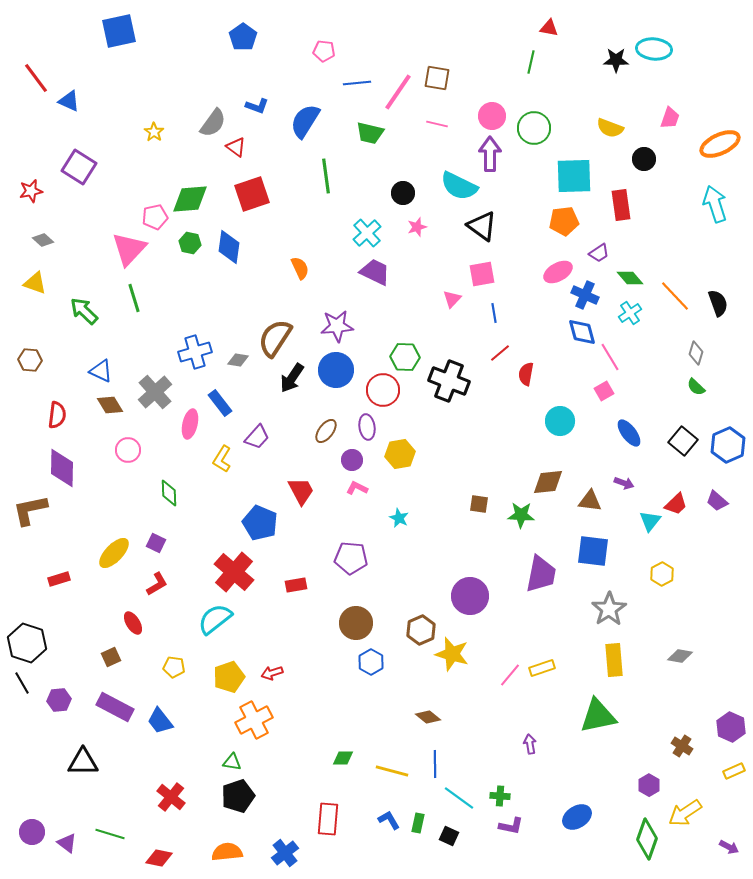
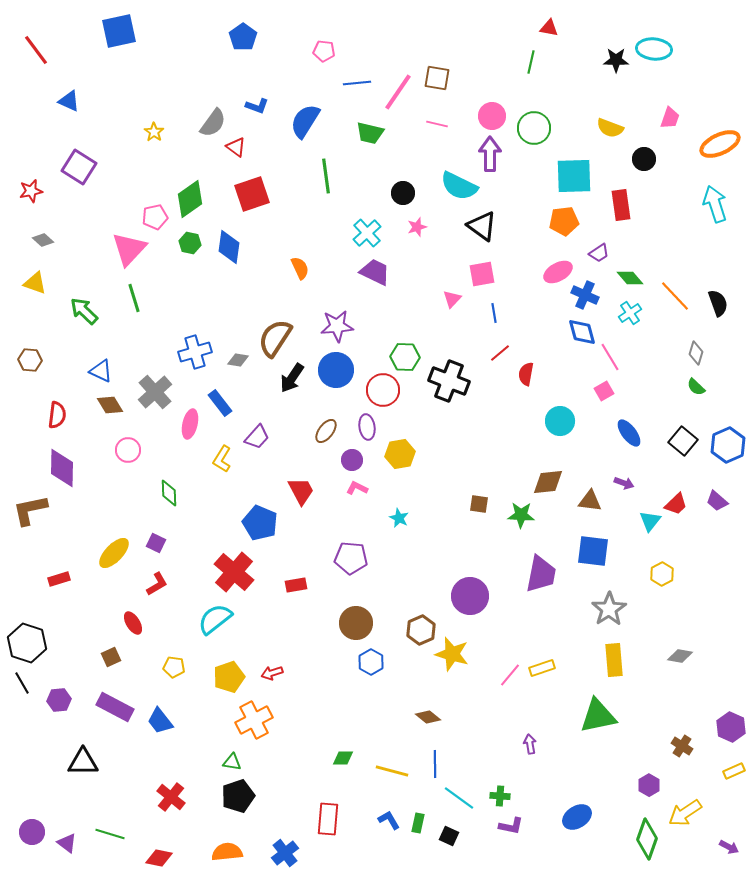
red line at (36, 78): moved 28 px up
green diamond at (190, 199): rotated 30 degrees counterclockwise
